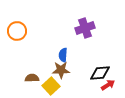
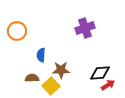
blue semicircle: moved 22 px left
